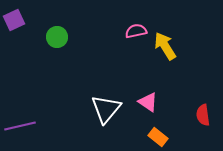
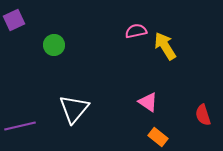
green circle: moved 3 px left, 8 px down
white triangle: moved 32 px left
red semicircle: rotated 10 degrees counterclockwise
